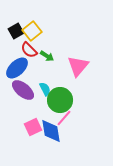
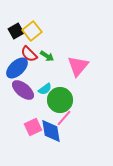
red semicircle: moved 4 px down
cyan semicircle: rotated 80 degrees clockwise
